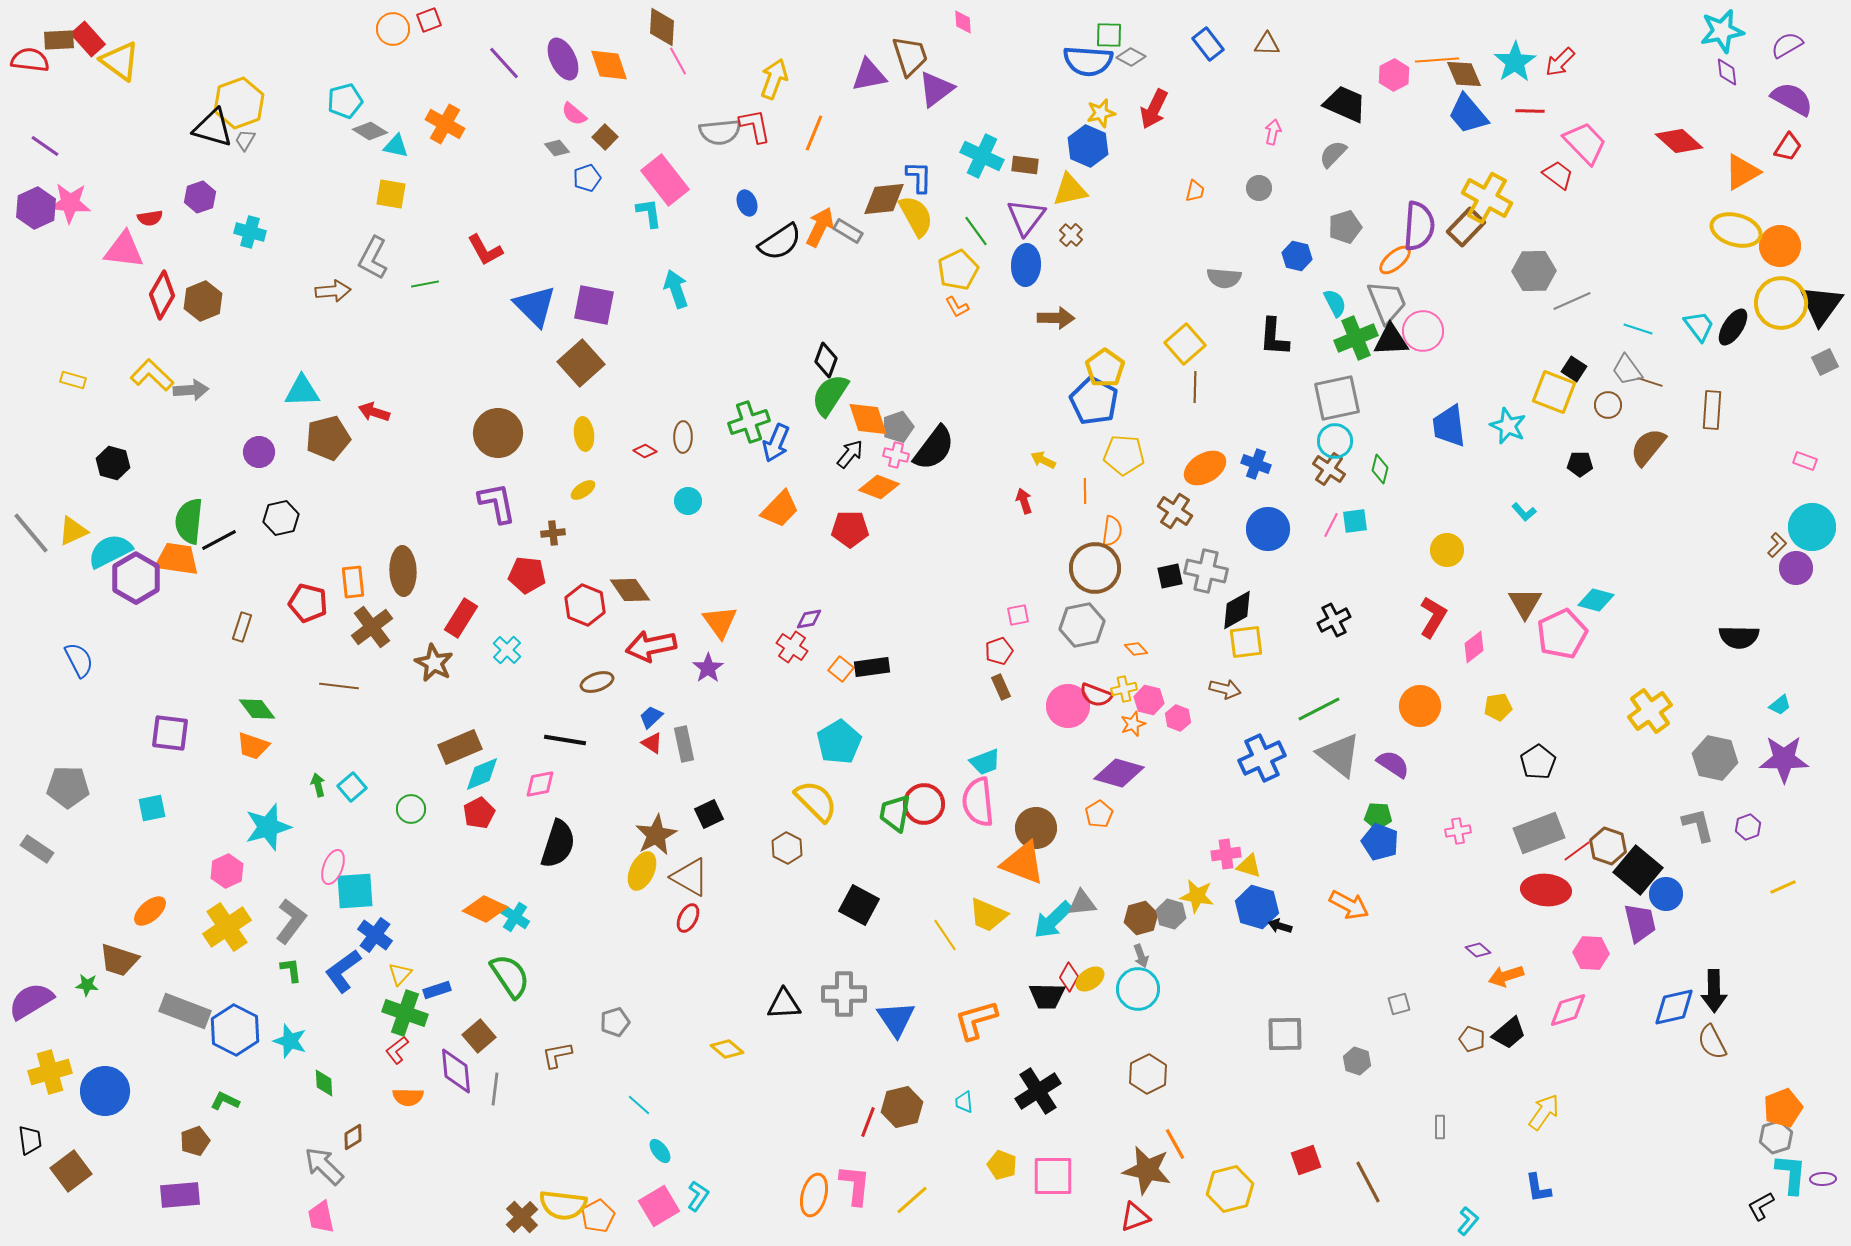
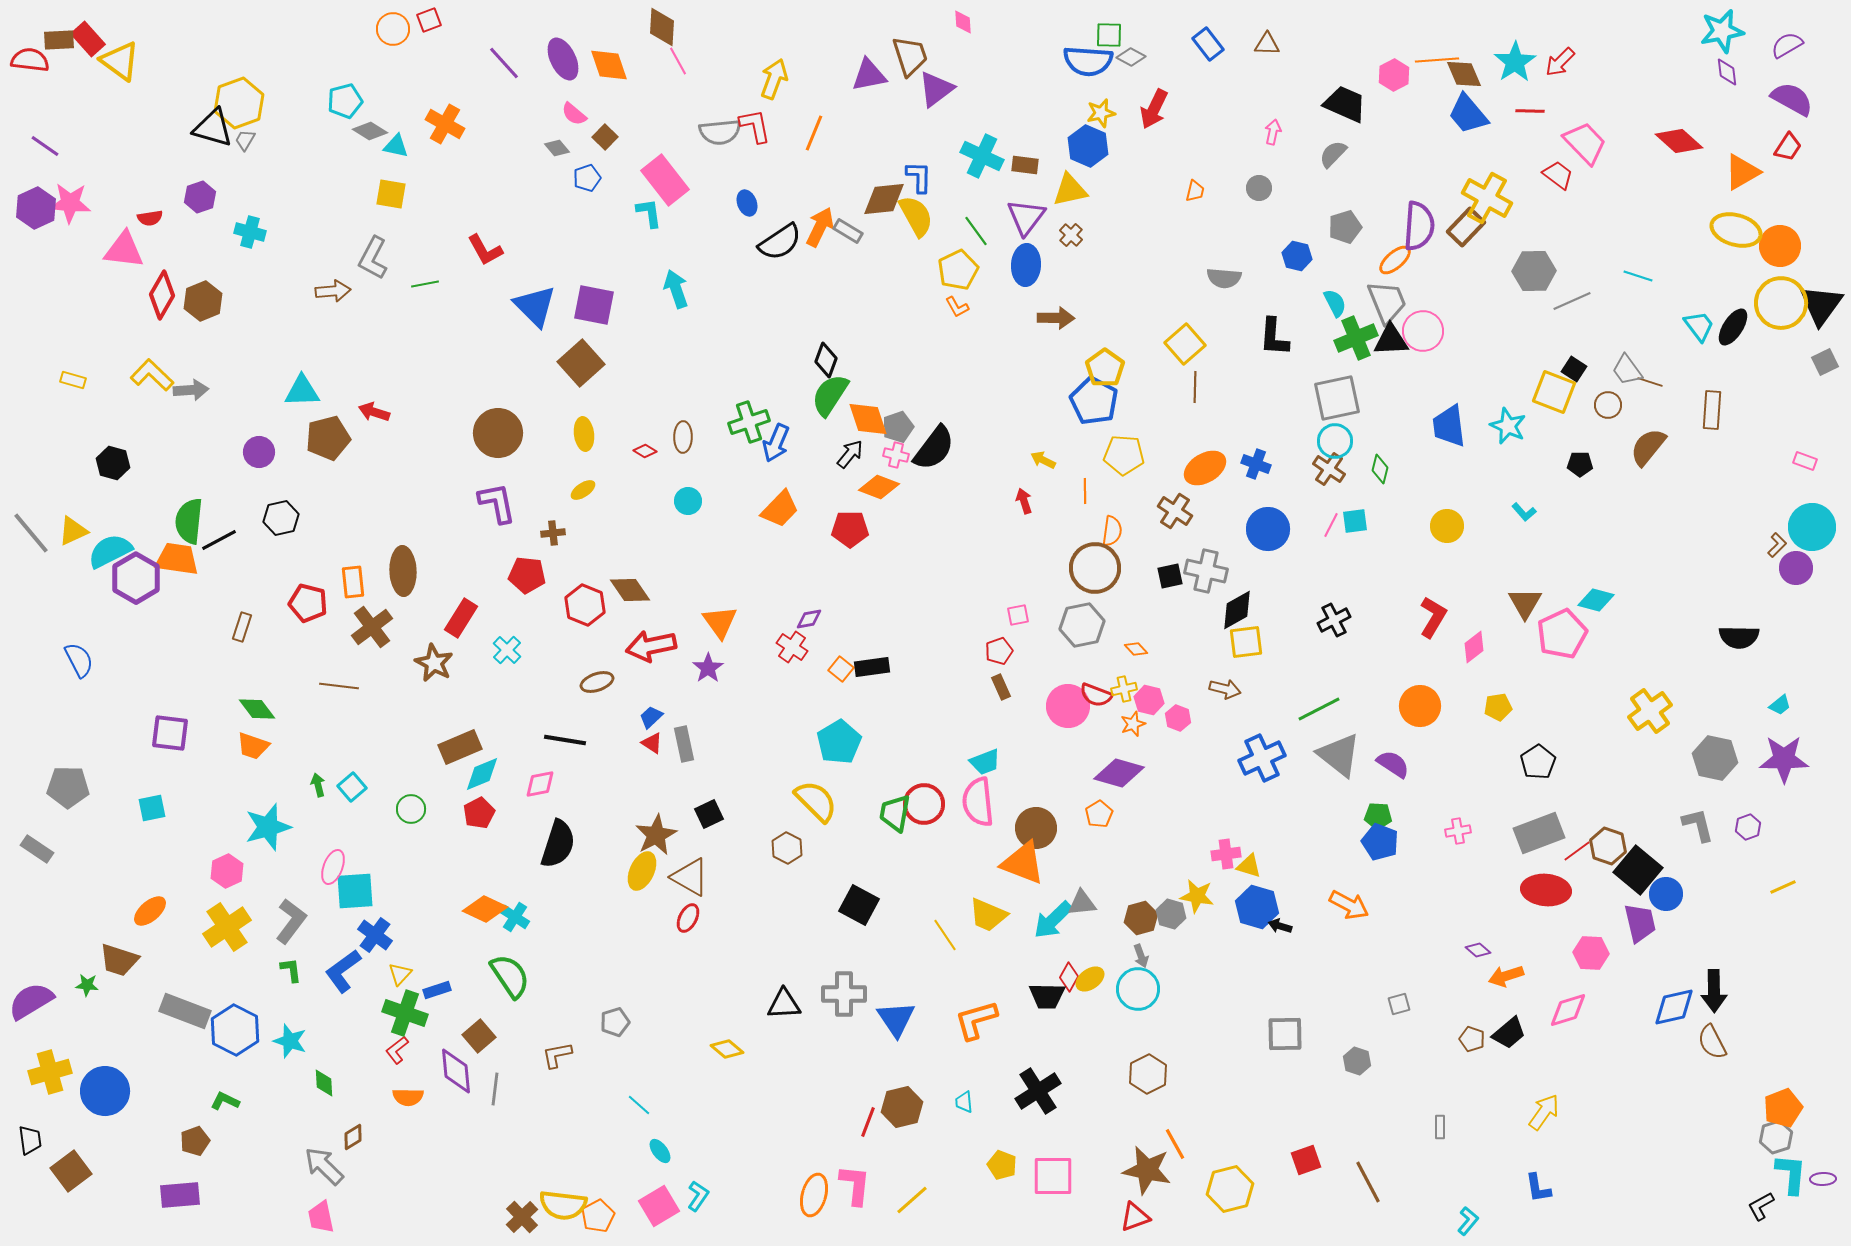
cyan line at (1638, 329): moved 53 px up
yellow circle at (1447, 550): moved 24 px up
